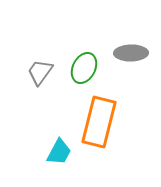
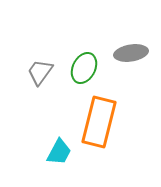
gray ellipse: rotated 8 degrees counterclockwise
